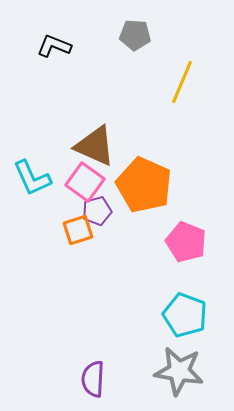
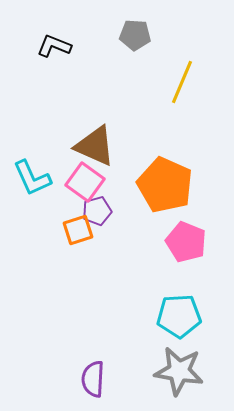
orange pentagon: moved 21 px right
cyan pentagon: moved 6 px left, 1 px down; rotated 24 degrees counterclockwise
